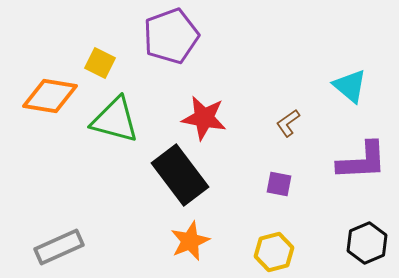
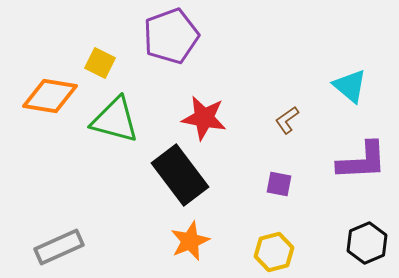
brown L-shape: moved 1 px left, 3 px up
